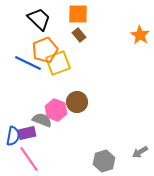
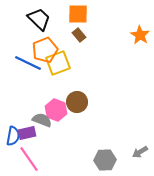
gray hexagon: moved 1 px right, 1 px up; rotated 15 degrees clockwise
